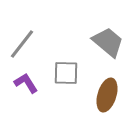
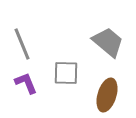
gray line: rotated 60 degrees counterclockwise
purple L-shape: rotated 10 degrees clockwise
